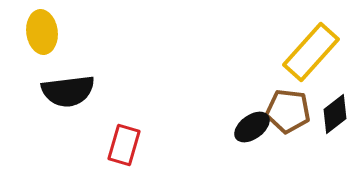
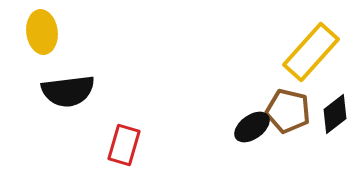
brown pentagon: rotated 6 degrees clockwise
